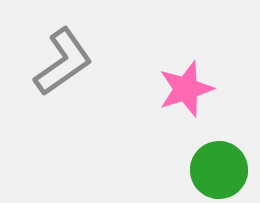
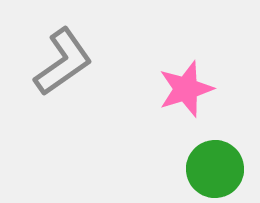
green circle: moved 4 px left, 1 px up
